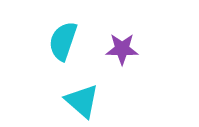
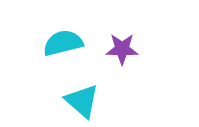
cyan semicircle: moved 2 px down; rotated 57 degrees clockwise
